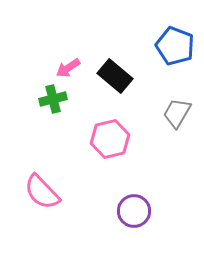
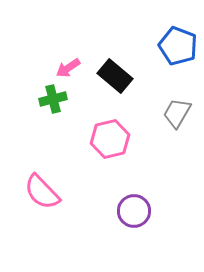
blue pentagon: moved 3 px right
